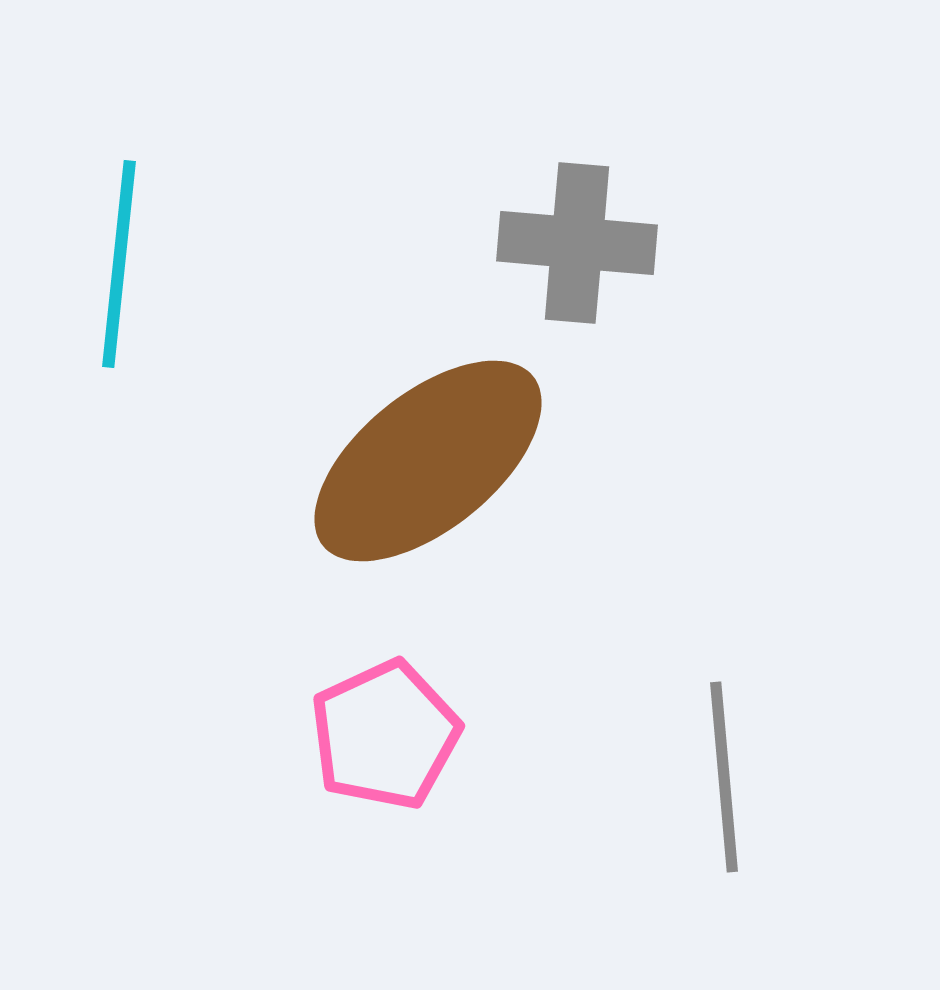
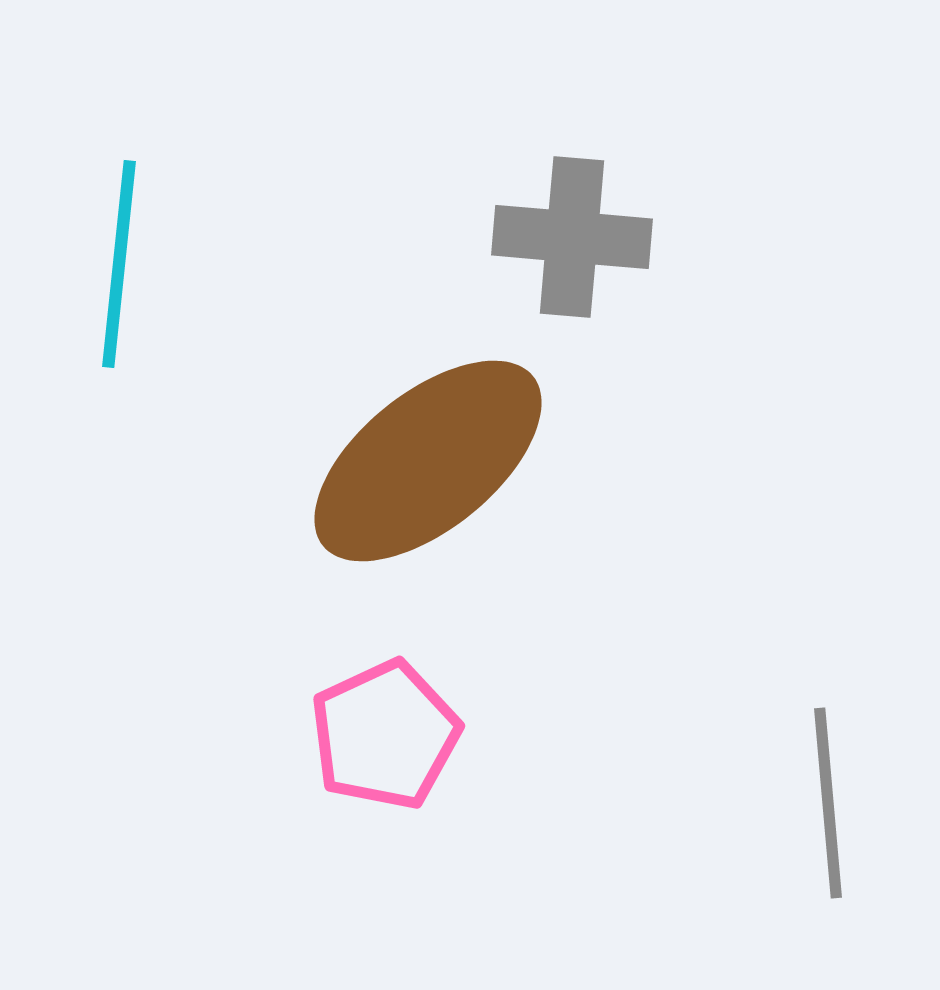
gray cross: moved 5 px left, 6 px up
gray line: moved 104 px right, 26 px down
